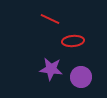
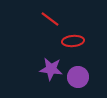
red line: rotated 12 degrees clockwise
purple circle: moved 3 px left
